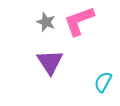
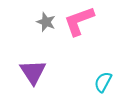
purple triangle: moved 17 px left, 10 px down
